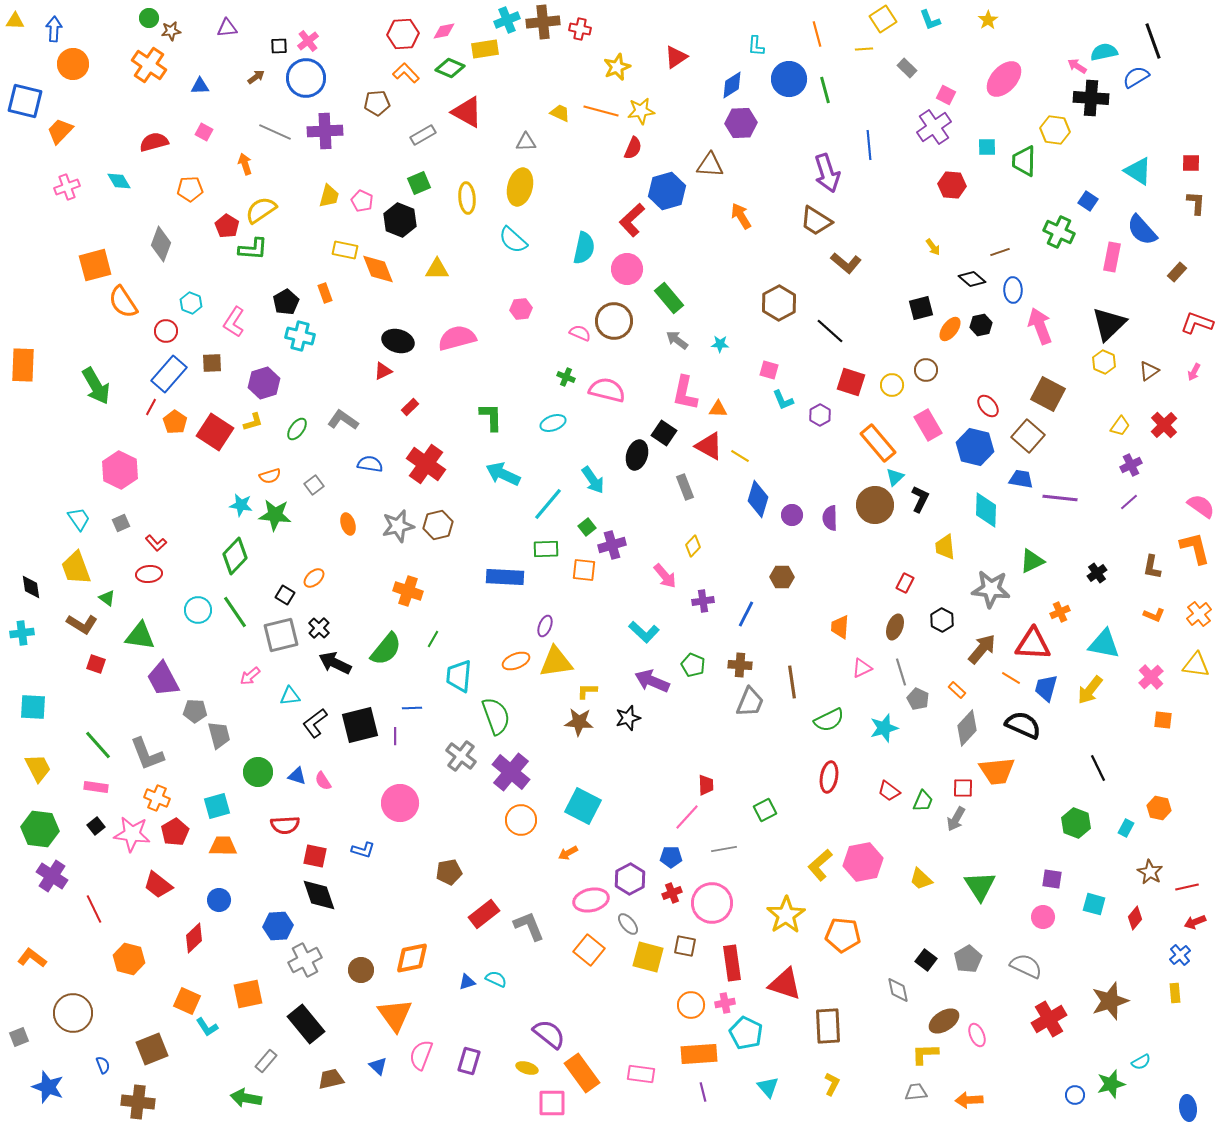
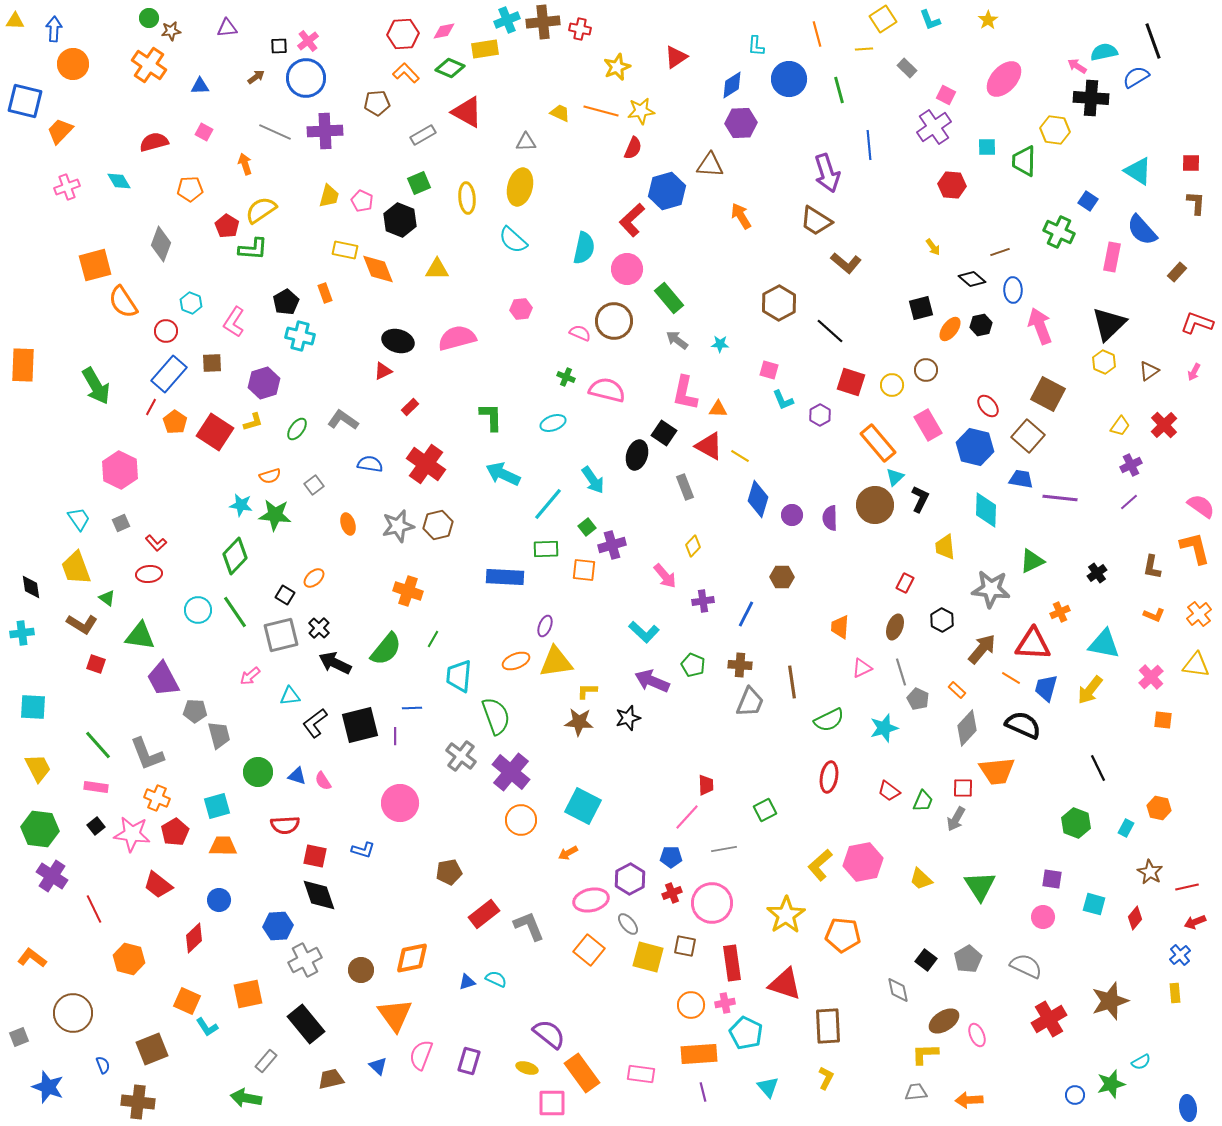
green line at (825, 90): moved 14 px right
yellow L-shape at (832, 1084): moved 6 px left, 6 px up
